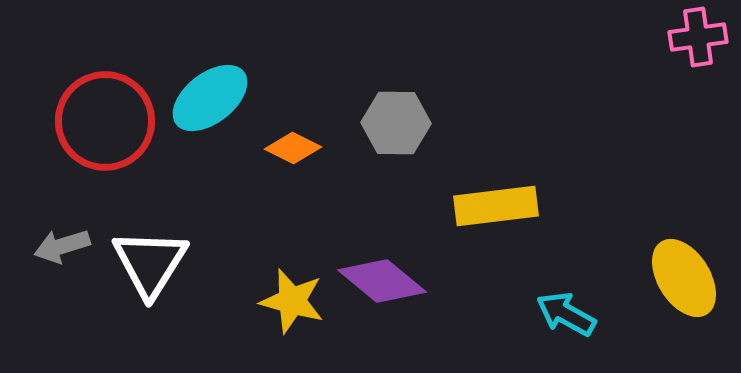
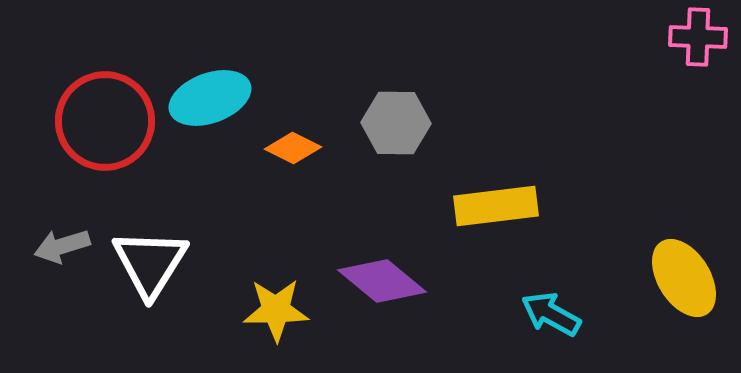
pink cross: rotated 10 degrees clockwise
cyan ellipse: rotated 18 degrees clockwise
yellow star: moved 16 px left, 9 px down; rotated 16 degrees counterclockwise
cyan arrow: moved 15 px left
